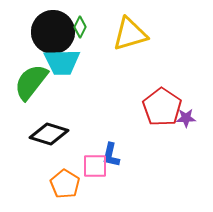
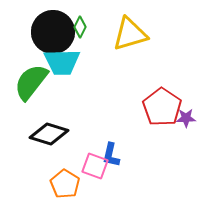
pink square: rotated 20 degrees clockwise
